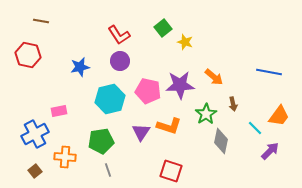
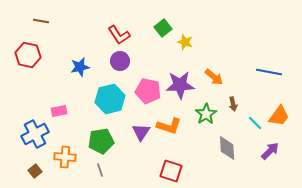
cyan line: moved 5 px up
gray diamond: moved 6 px right, 7 px down; rotated 15 degrees counterclockwise
gray line: moved 8 px left
